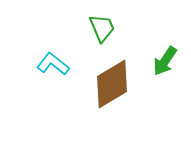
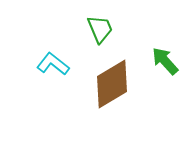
green trapezoid: moved 2 px left, 1 px down
green arrow: rotated 104 degrees clockwise
